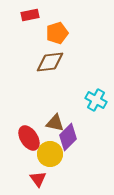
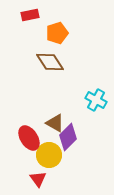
brown diamond: rotated 64 degrees clockwise
brown triangle: rotated 18 degrees clockwise
yellow circle: moved 1 px left, 1 px down
